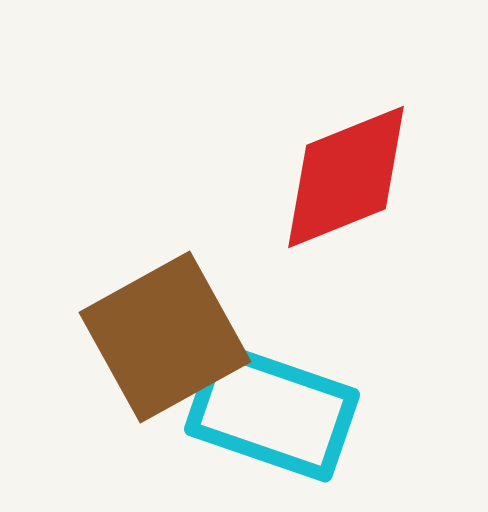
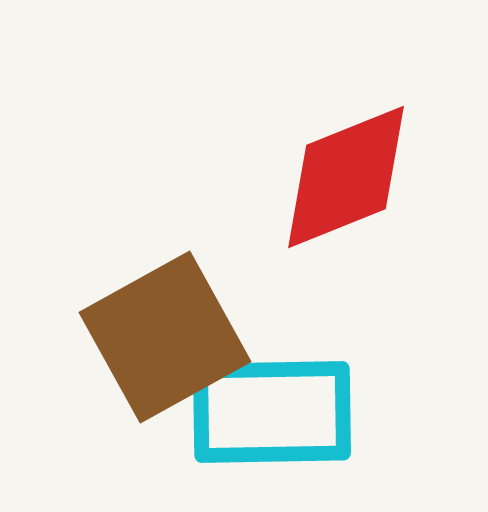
cyan rectangle: rotated 20 degrees counterclockwise
